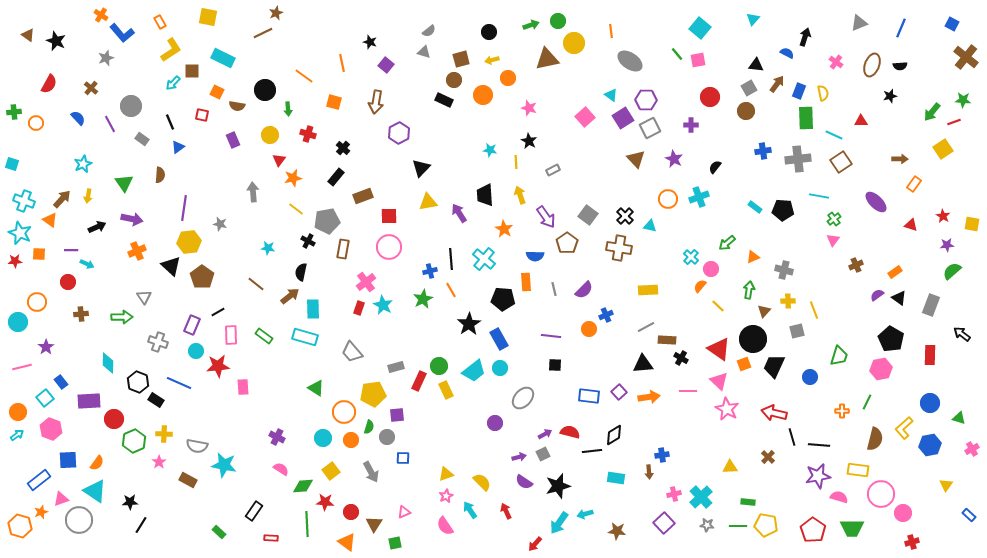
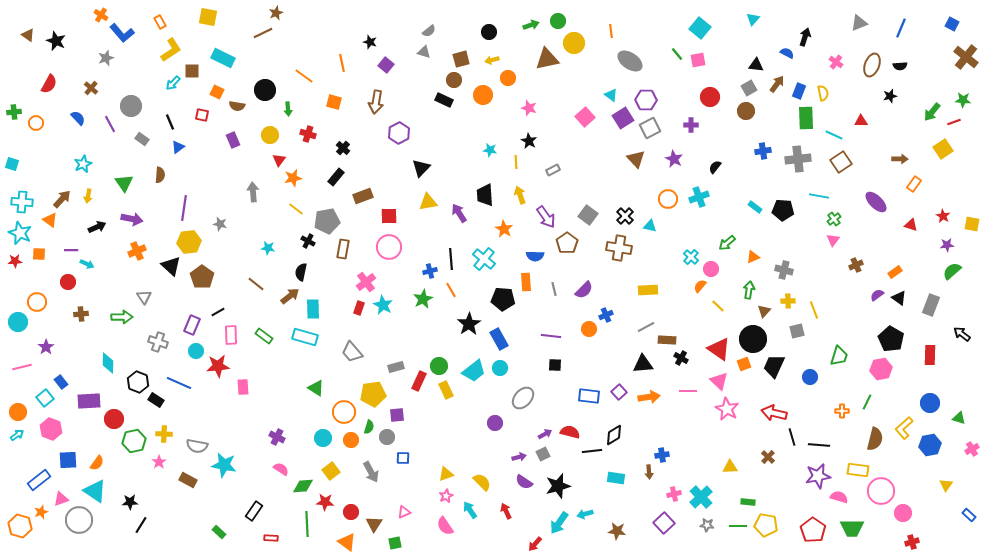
cyan cross at (24, 201): moved 2 px left, 1 px down; rotated 15 degrees counterclockwise
green hexagon at (134, 441): rotated 10 degrees clockwise
pink circle at (881, 494): moved 3 px up
